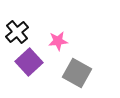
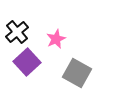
pink star: moved 2 px left, 2 px up; rotated 18 degrees counterclockwise
purple square: moved 2 px left
